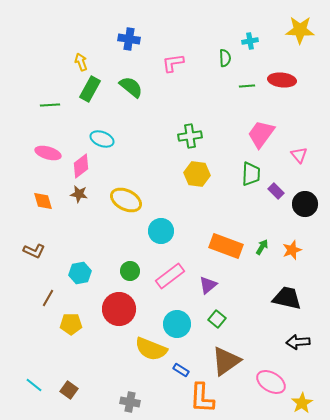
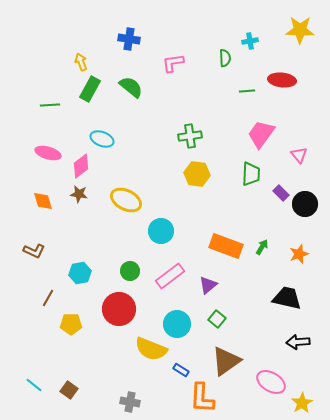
green line at (247, 86): moved 5 px down
purple rectangle at (276, 191): moved 5 px right, 2 px down
orange star at (292, 250): moved 7 px right, 4 px down
